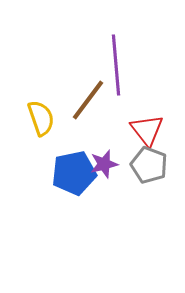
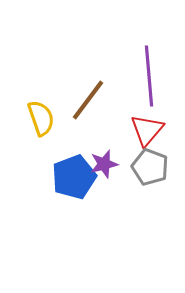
purple line: moved 33 px right, 11 px down
red triangle: rotated 18 degrees clockwise
gray pentagon: moved 1 px right, 2 px down
blue pentagon: moved 4 px down; rotated 9 degrees counterclockwise
